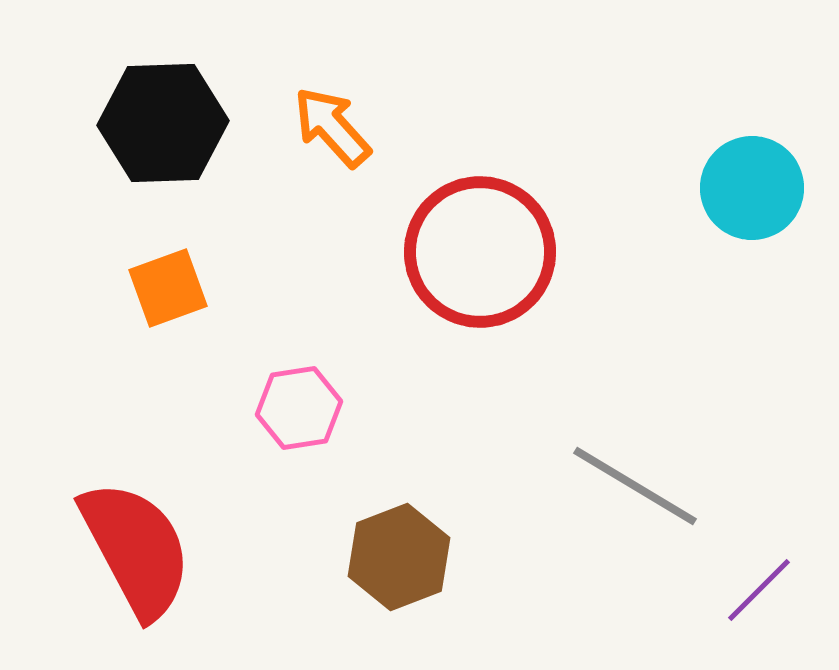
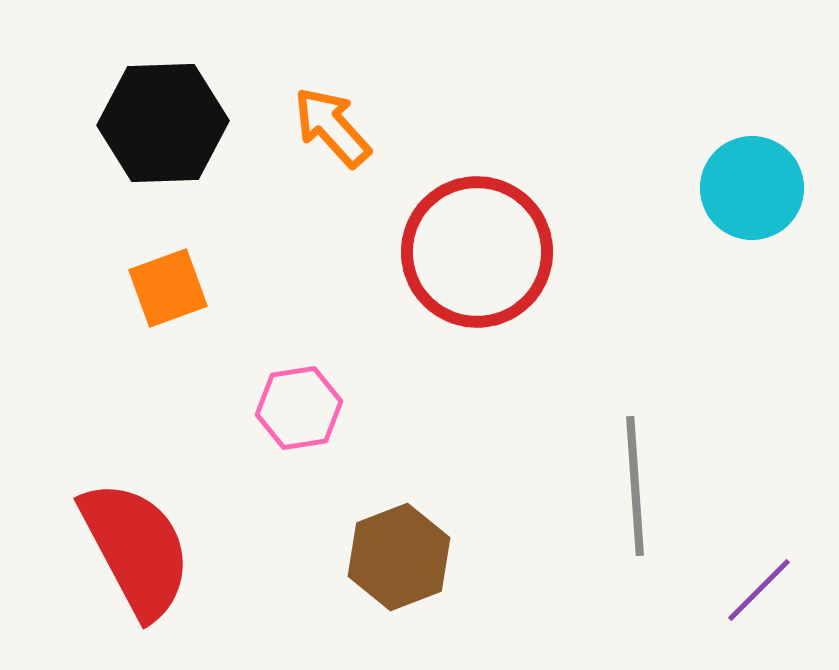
red circle: moved 3 px left
gray line: rotated 55 degrees clockwise
